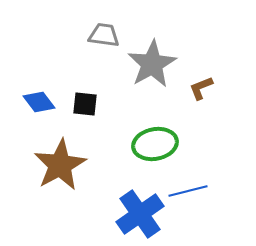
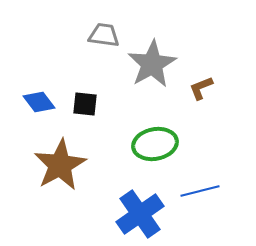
blue line: moved 12 px right
